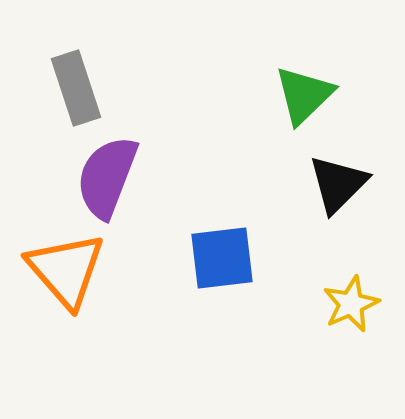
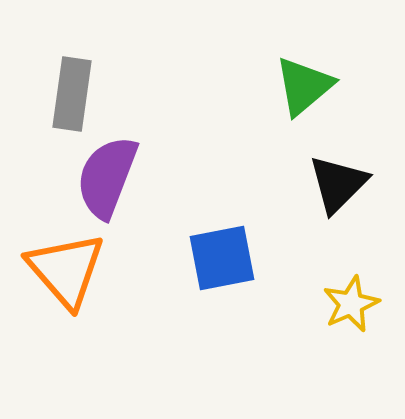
gray rectangle: moved 4 px left, 6 px down; rotated 26 degrees clockwise
green triangle: moved 9 px up; rotated 4 degrees clockwise
blue square: rotated 4 degrees counterclockwise
